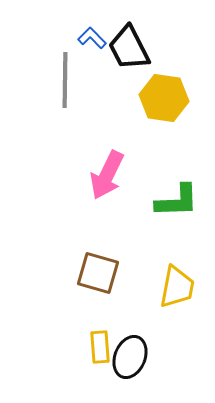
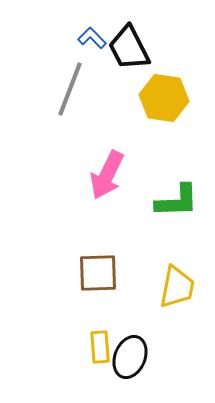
gray line: moved 5 px right, 9 px down; rotated 20 degrees clockwise
brown square: rotated 18 degrees counterclockwise
